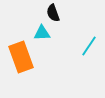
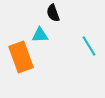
cyan triangle: moved 2 px left, 2 px down
cyan line: rotated 65 degrees counterclockwise
